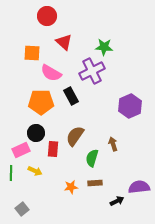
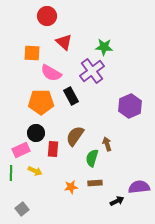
purple cross: rotated 10 degrees counterclockwise
brown arrow: moved 6 px left
